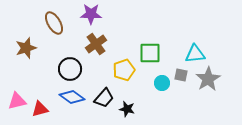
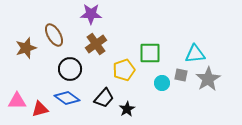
brown ellipse: moved 12 px down
blue diamond: moved 5 px left, 1 px down
pink triangle: rotated 12 degrees clockwise
black star: rotated 28 degrees clockwise
